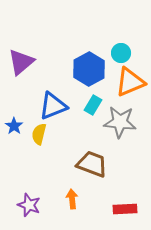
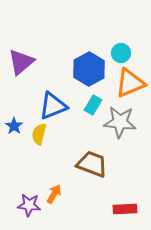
orange triangle: moved 1 px down
orange arrow: moved 18 px left, 5 px up; rotated 36 degrees clockwise
purple star: rotated 15 degrees counterclockwise
